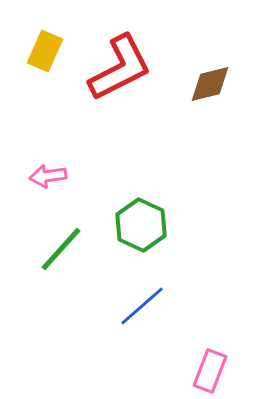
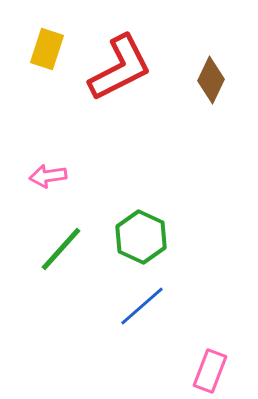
yellow rectangle: moved 2 px right, 2 px up; rotated 6 degrees counterclockwise
brown diamond: moved 1 px right, 4 px up; rotated 51 degrees counterclockwise
green hexagon: moved 12 px down
